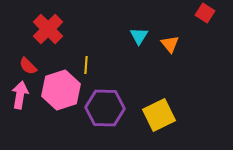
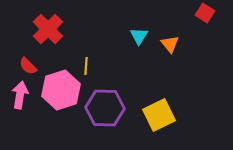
yellow line: moved 1 px down
